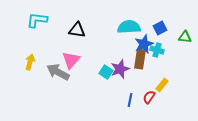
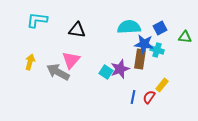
blue star: rotated 30 degrees clockwise
blue line: moved 3 px right, 3 px up
